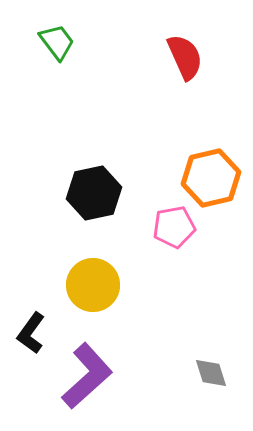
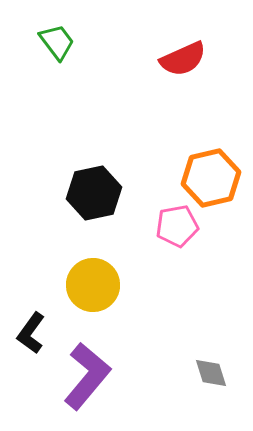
red semicircle: moved 2 px left, 2 px down; rotated 90 degrees clockwise
pink pentagon: moved 3 px right, 1 px up
purple L-shape: rotated 8 degrees counterclockwise
